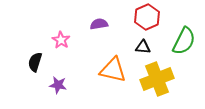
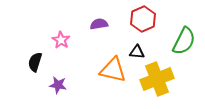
red hexagon: moved 4 px left, 2 px down
black triangle: moved 6 px left, 5 px down
